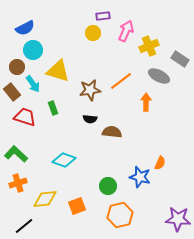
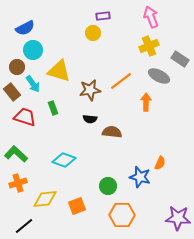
pink arrow: moved 25 px right, 14 px up; rotated 45 degrees counterclockwise
yellow triangle: moved 1 px right
orange hexagon: moved 2 px right; rotated 15 degrees clockwise
purple star: moved 1 px up
